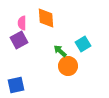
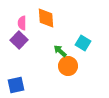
purple square: rotated 18 degrees counterclockwise
cyan square: moved 1 px up; rotated 28 degrees counterclockwise
